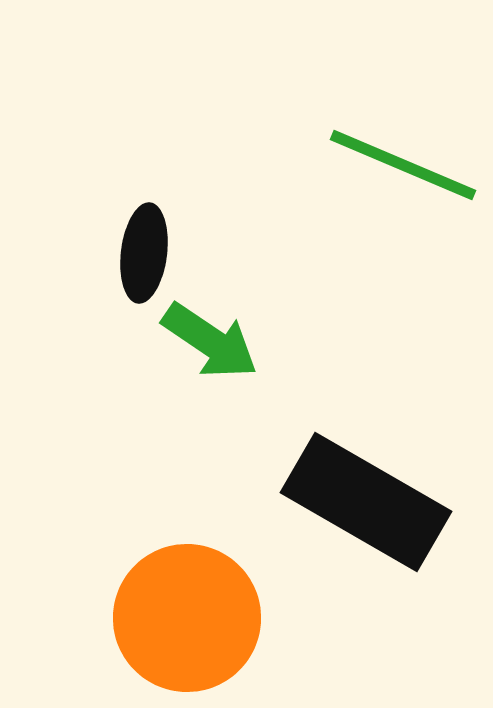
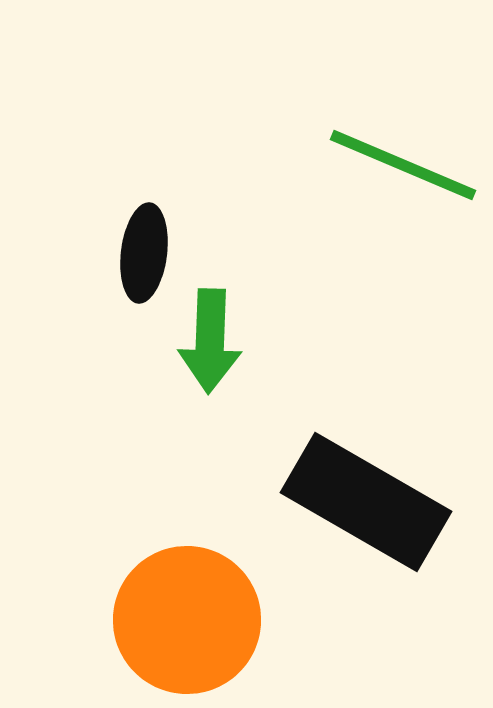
green arrow: rotated 58 degrees clockwise
orange circle: moved 2 px down
